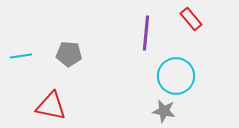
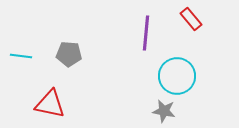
cyan line: rotated 15 degrees clockwise
cyan circle: moved 1 px right
red triangle: moved 1 px left, 2 px up
